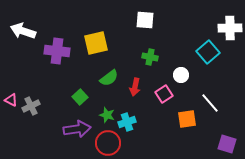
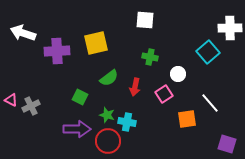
white arrow: moved 2 px down
purple cross: rotated 10 degrees counterclockwise
white circle: moved 3 px left, 1 px up
green square: rotated 21 degrees counterclockwise
cyan cross: rotated 30 degrees clockwise
purple arrow: rotated 8 degrees clockwise
red circle: moved 2 px up
